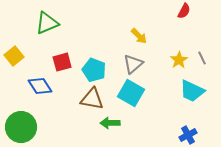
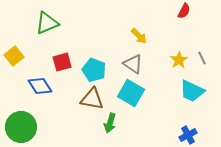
gray triangle: rotated 45 degrees counterclockwise
green arrow: rotated 72 degrees counterclockwise
